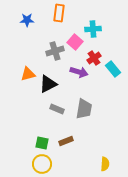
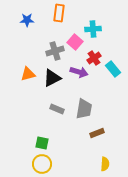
black triangle: moved 4 px right, 6 px up
brown rectangle: moved 31 px right, 8 px up
